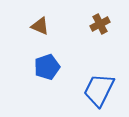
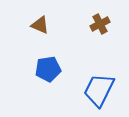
brown triangle: moved 1 px up
blue pentagon: moved 1 px right, 2 px down; rotated 10 degrees clockwise
